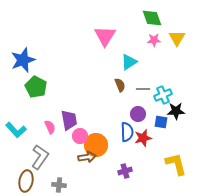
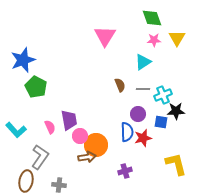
cyan triangle: moved 14 px right
